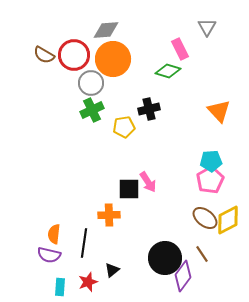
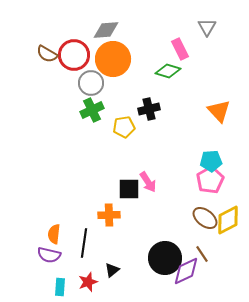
brown semicircle: moved 3 px right, 1 px up
purple diamond: moved 3 px right, 5 px up; rotated 28 degrees clockwise
